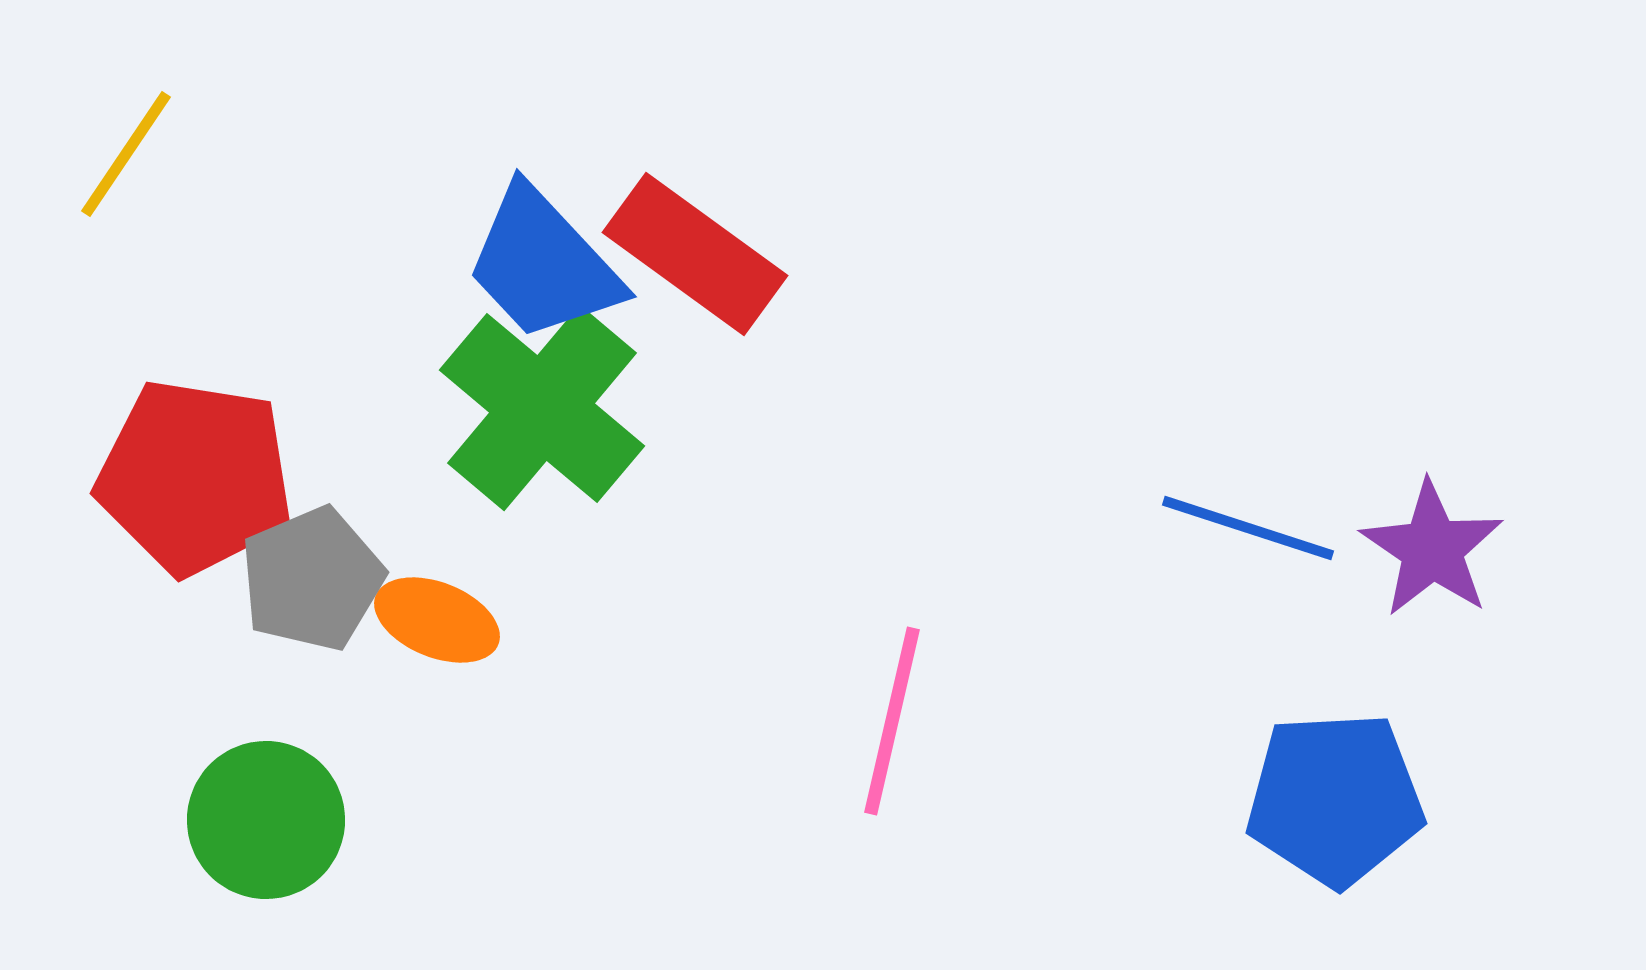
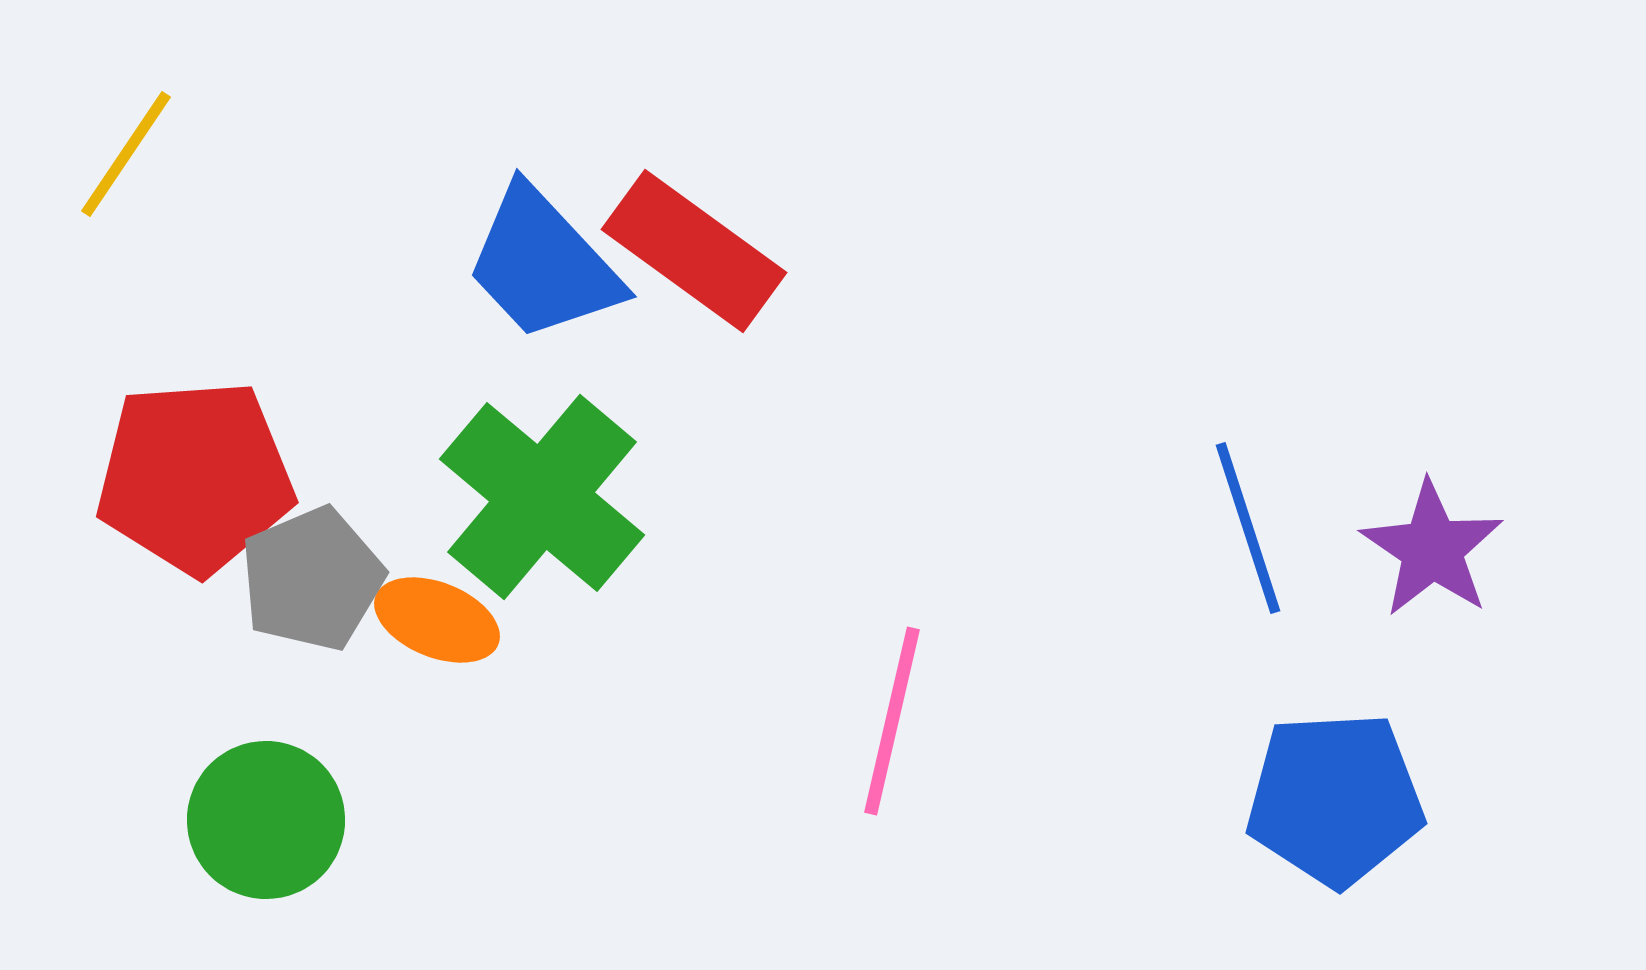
red rectangle: moved 1 px left, 3 px up
green cross: moved 89 px down
red pentagon: rotated 13 degrees counterclockwise
blue line: rotated 54 degrees clockwise
